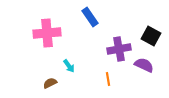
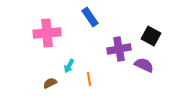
cyan arrow: rotated 64 degrees clockwise
orange line: moved 19 px left
